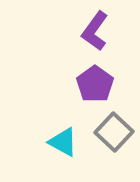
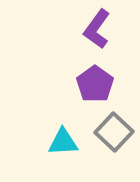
purple L-shape: moved 2 px right, 2 px up
cyan triangle: rotated 32 degrees counterclockwise
